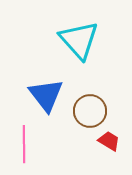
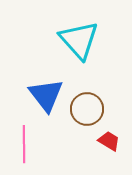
brown circle: moved 3 px left, 2 px up
